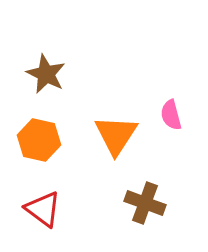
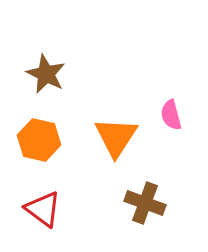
orange triangle: moved 2 px down
